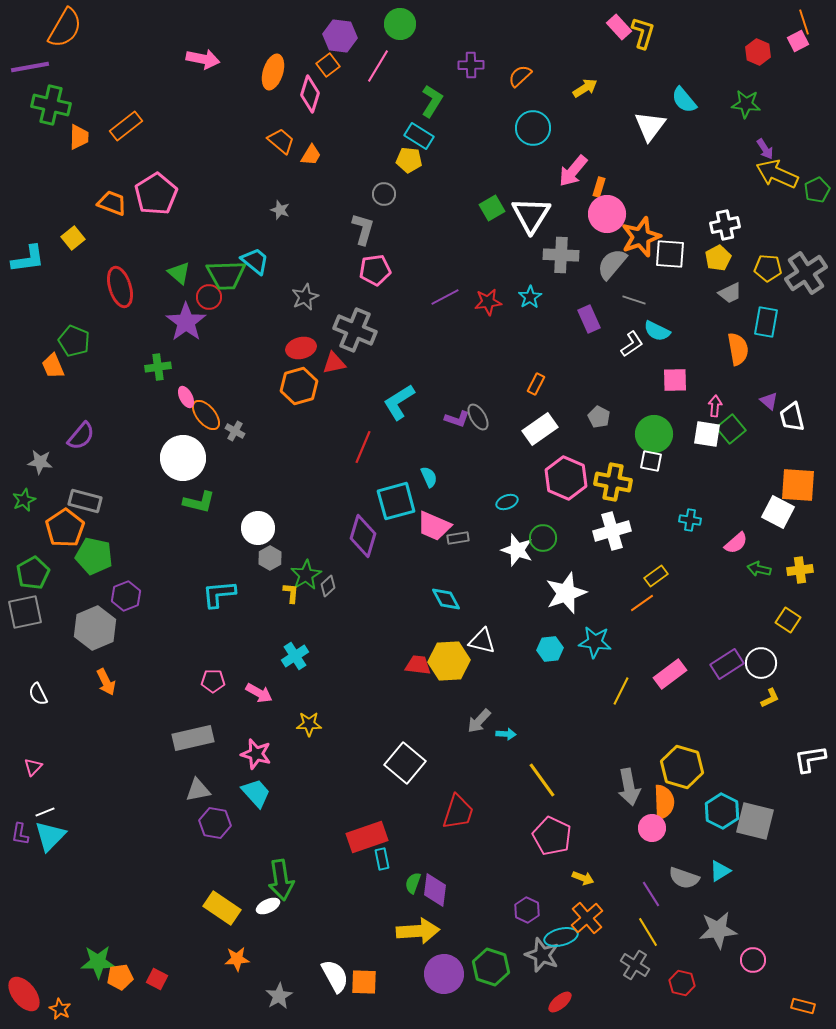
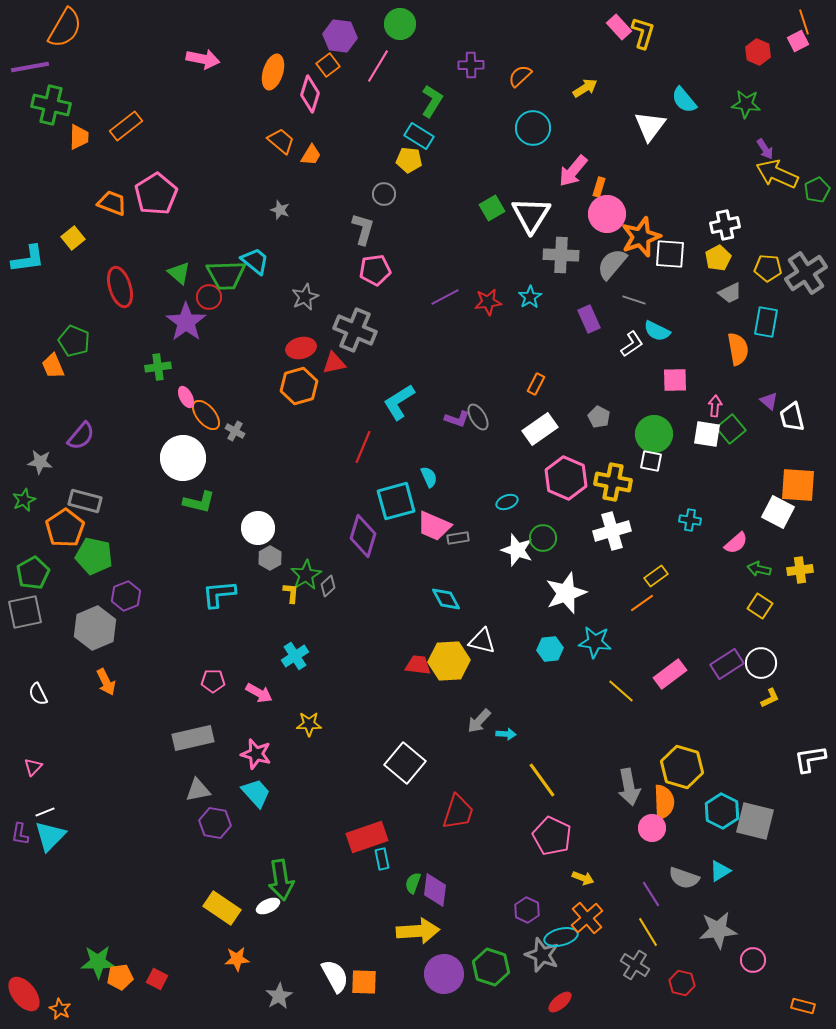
yellow square at (788, 620): moved 28 px left, 14 px up
yellow line at (621, 691): rotated 76 degrees counterclockwise
